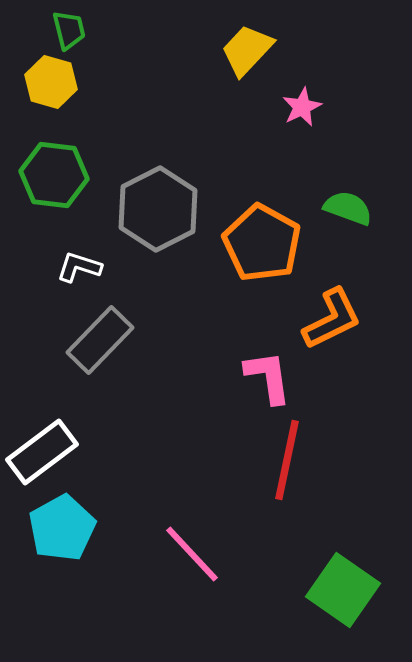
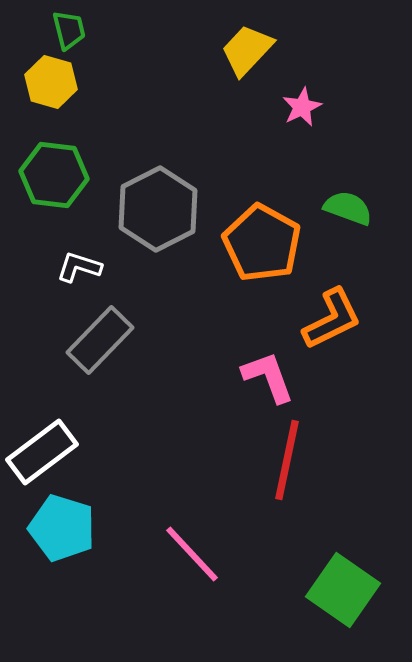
pink L-shape: rotated 12 degrees counterclockwise
cyan pentagon: rotated 26 degrees counterclockwise
